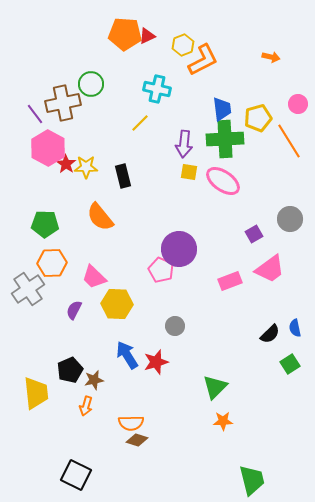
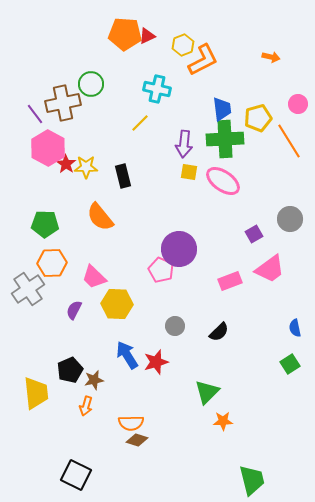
black semicircle at (270, 334): moved 51 px left, 2 px up
green triangle at (215, 387): moved 8 px left, 5 px down
